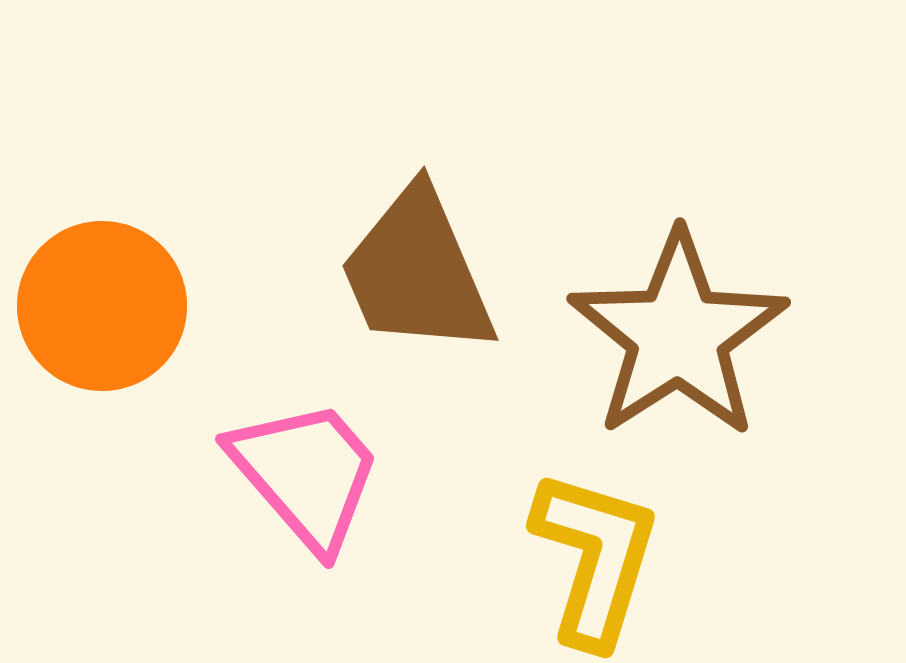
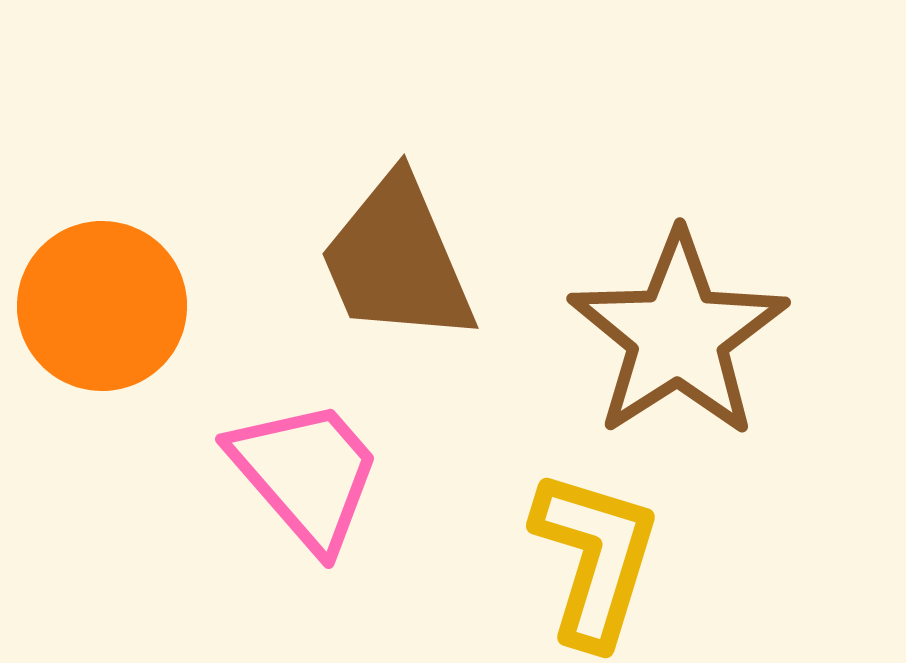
brown trapezoid: moved 20 px left, 12 px up
